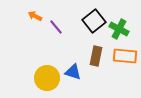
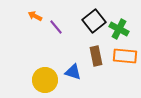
brown rectangle: rotated 24 degrees counterclockwise
yellow circle: moved 2 px left, 2 px down
